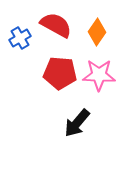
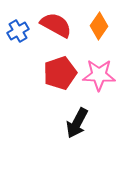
orange diamond: moved 2 px right, 6 px up
blue cross: moved 2 px left, 7 px up
red pentagon: rotated 24 degrees counterclockwise
black arrow: rotated 12 degrees counterclockwise
